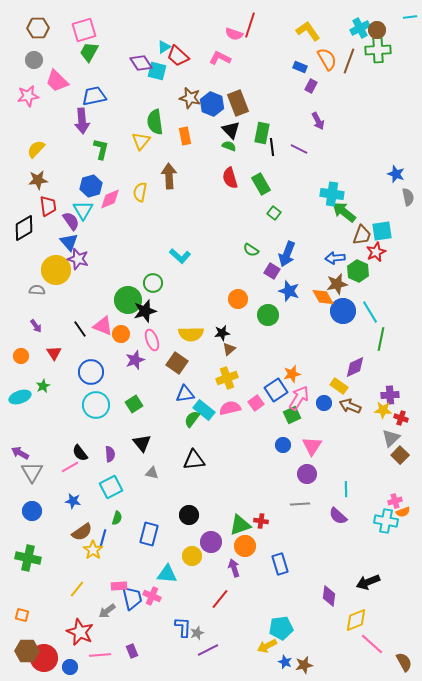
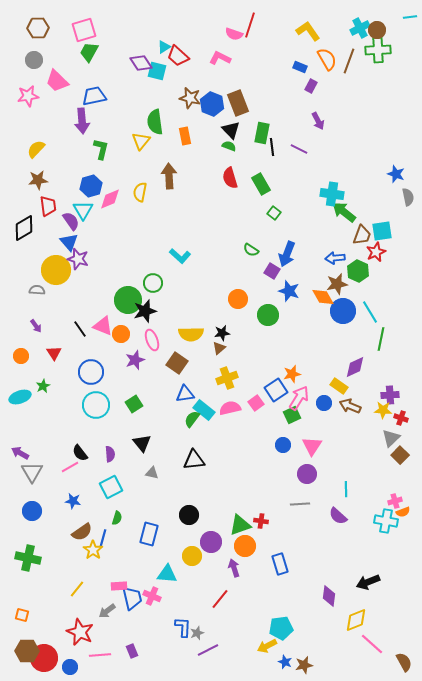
brown triangle at (229, 349): moved 10 px left, 1 px up
